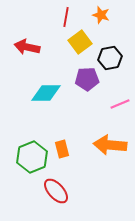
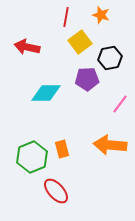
pink line: rotated 30 degrees counterclockwise
